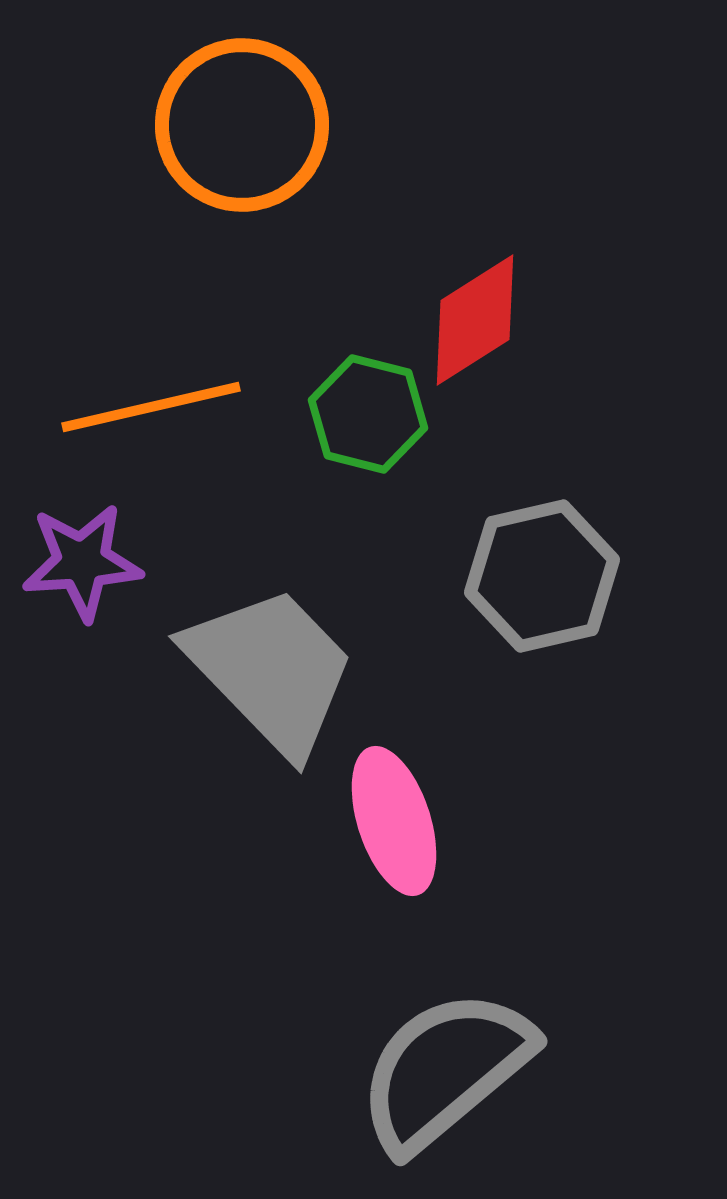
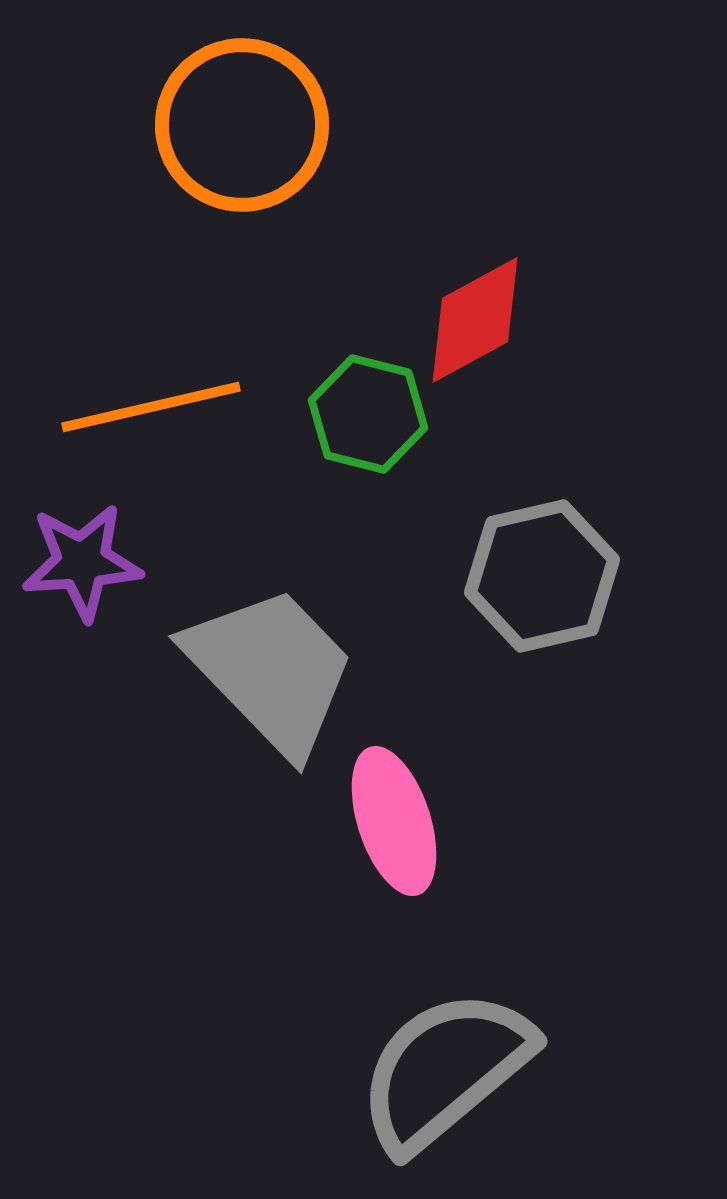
red diamond: rotated 4 degrees clockwise
